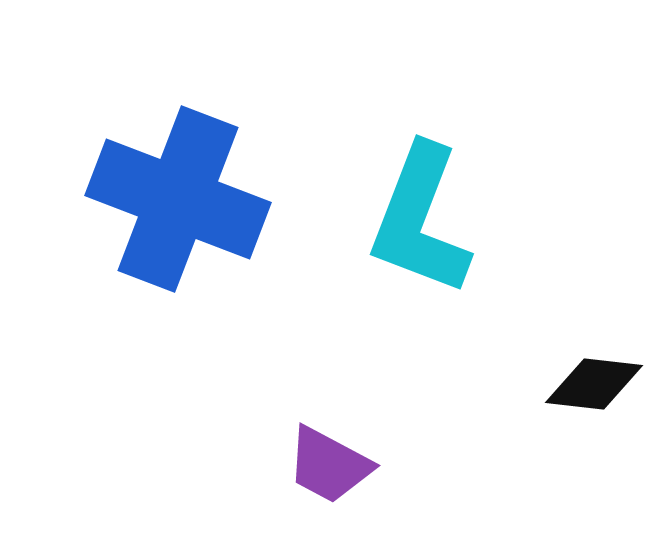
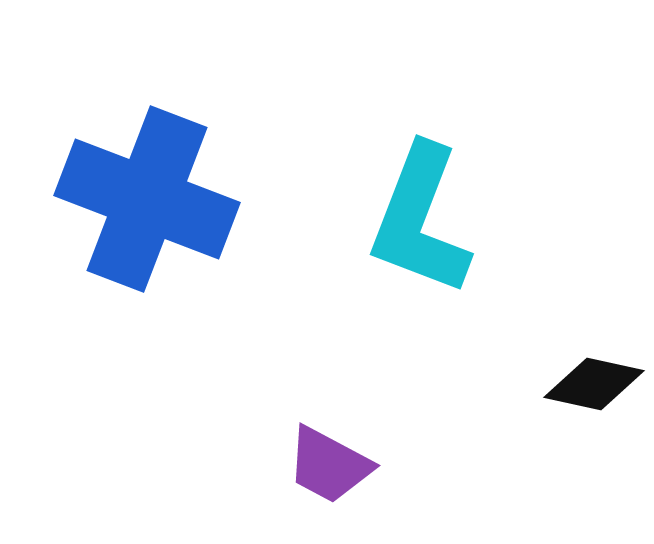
blue cross: moved 31 px left
black diamond: rotated 6 degrees clockwise
